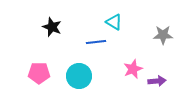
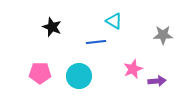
cyan triangle: moved 1 px up
pink pentagon: moved 1 px right
